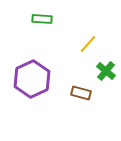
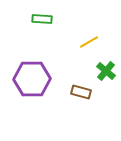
yellow line: moved 1 px right, 2 px up; rotated 18 degrees clockwise
purple hexagon: rotated 24 degrees clockwise
brown rectangle: moved 1 px up
